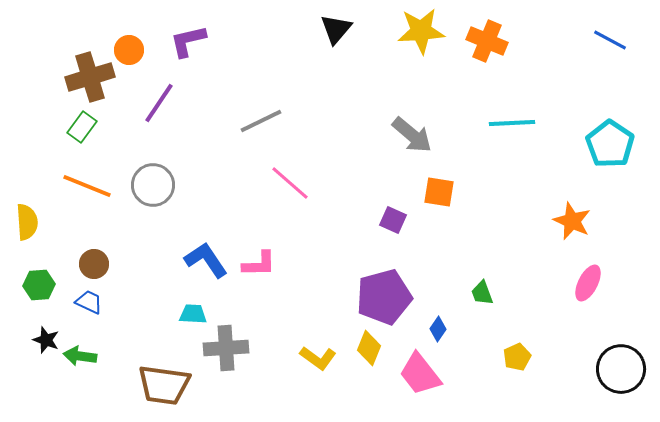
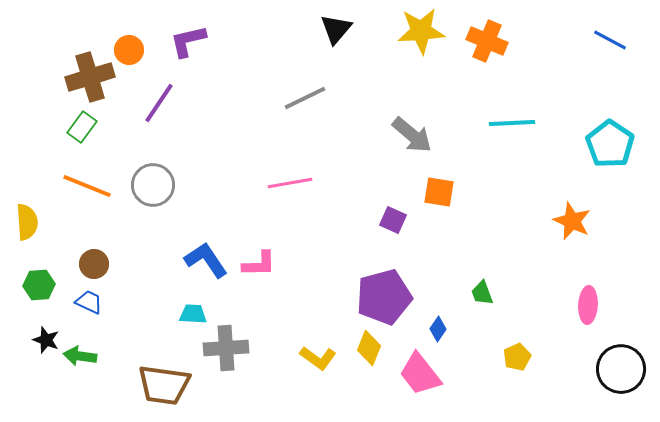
gray line: moved 44 px right, 23 px up
pink line: rotated 51 degrees counterclockwise
pink ellipse: moved 22 px down; rotated 24 degrees counterclockwise
